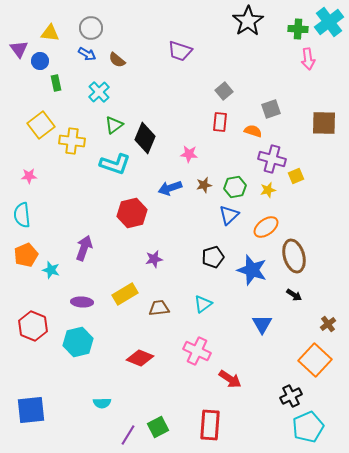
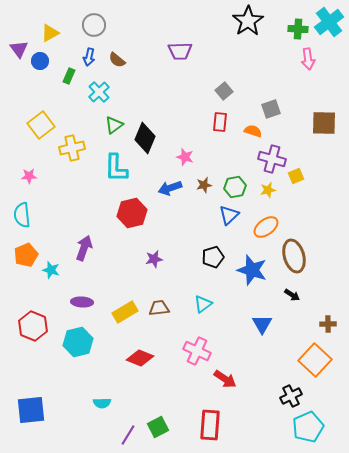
gray circle at (91, 28): moved 3 px right, 3 px up
yellow triangle at (50, 33): rotated 36 degrees counterclockwise
purple trapezoid at (180, 51): rotated 20 degrees counterclockwise
blue arrow at (87, 54): moved 2 px right, 3 px down; rotated 72 degrees clockwise
green rectangle at (56, 83): moved 13 px right, 7 px up; rotated 35 degrees clockwise
yellow cross at (72, 141): moved 7 px down; rotated 20 degrees counterclockwise
pink star at (189, 154): moved 4 px left, 3 px down; rotated 12 degrees clockwise
cyan L-shape at (115, 164): moved 1 px right, 4 px down; rotated 72 degrees clockwise
yellow rectangle at (125, 294): moved 18 px down
black arrow at (294, 295): moved 2 px left
brown cross at (328, 324): rotated 35 degrees clockwise
red arrow at (230, 379): moved 5 px left
